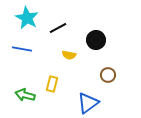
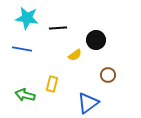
cyan star: rotated 20 degrees counterclockwise
black line: rotated 24 degrees clockwise
yellow semicircle: moved 6 px right; rotated 48 degrees counterclockwise
